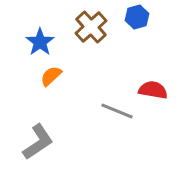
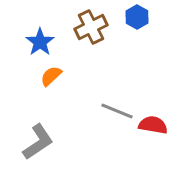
blue hexagon: rotated 15 degrees counterclockwise
brown cross: rotated 16 degrees clockwise
red semicircle: moved 35 px down
